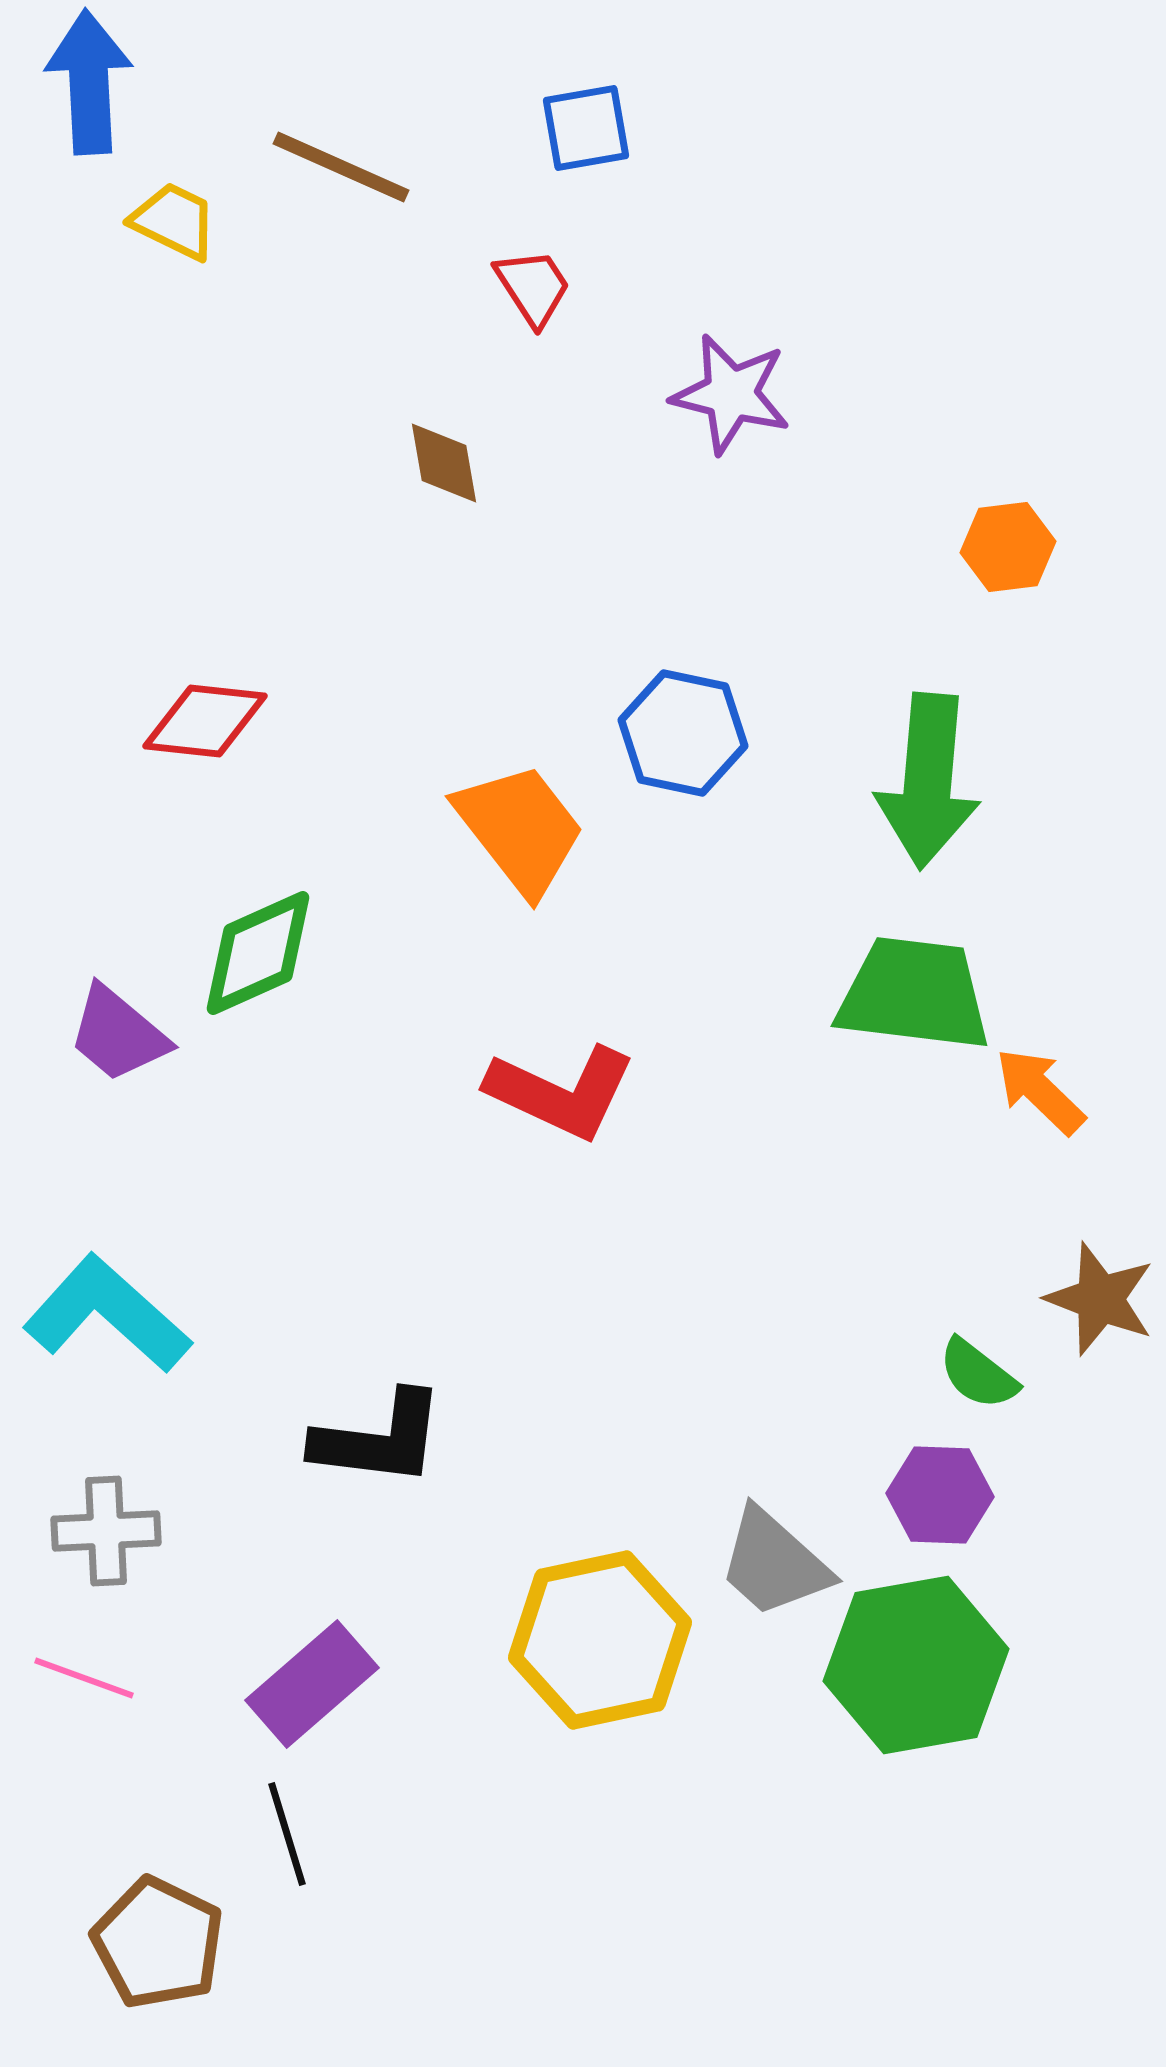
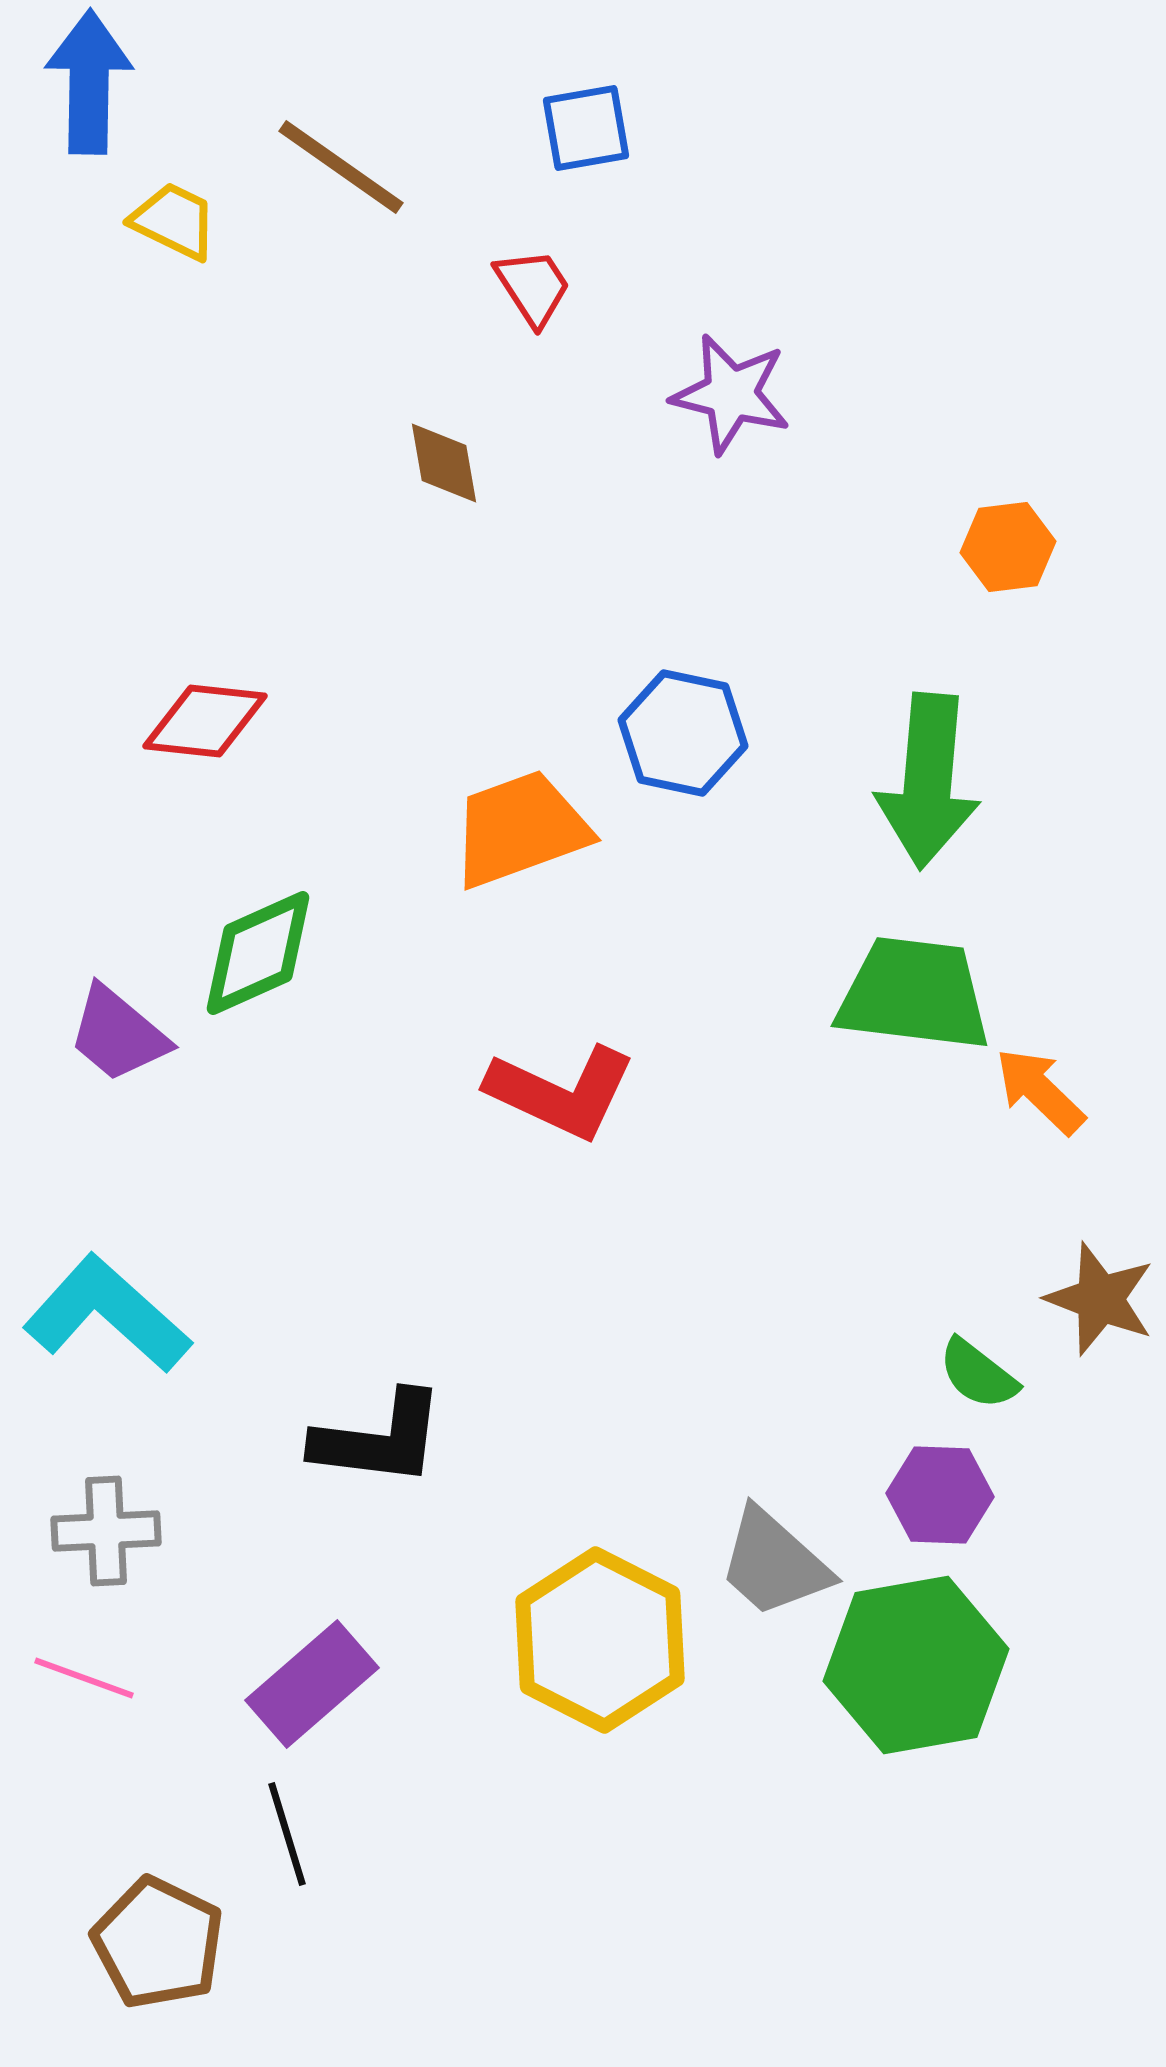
blue arrow: rotated 4 degrees clockwise
brown line: rotated 11 degrees clockwise
orange trapezoid: rotated 72 degrees counterclockwise
yellow hexagon: rotated 21 degrees counterclockwise
